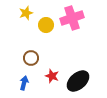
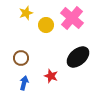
pink cross: rotated 30 degrees counterclockwise
brown circle: moved 10 px left
red star: moved 1 px left
black ellipse: moved 24 px up
